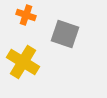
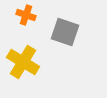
gray square: moved 2 px up
